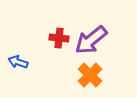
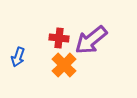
blue arrow: moved 5 px up; rotated 90 degrees counterclockwise
orange cross: moved 26 px left, 10 px up
